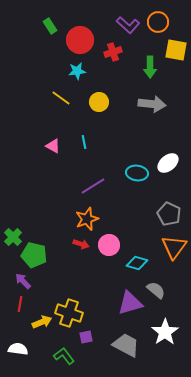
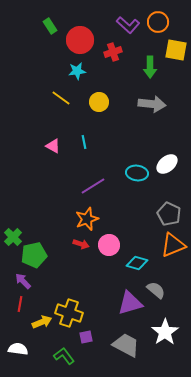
white ellipse: moved 1 px left, 1 px down
orange triangle: moved 1 px left, 2 px up; rotated 32 degrees clockwise
green pentagon: rotated 25 degrees counterclockwise
